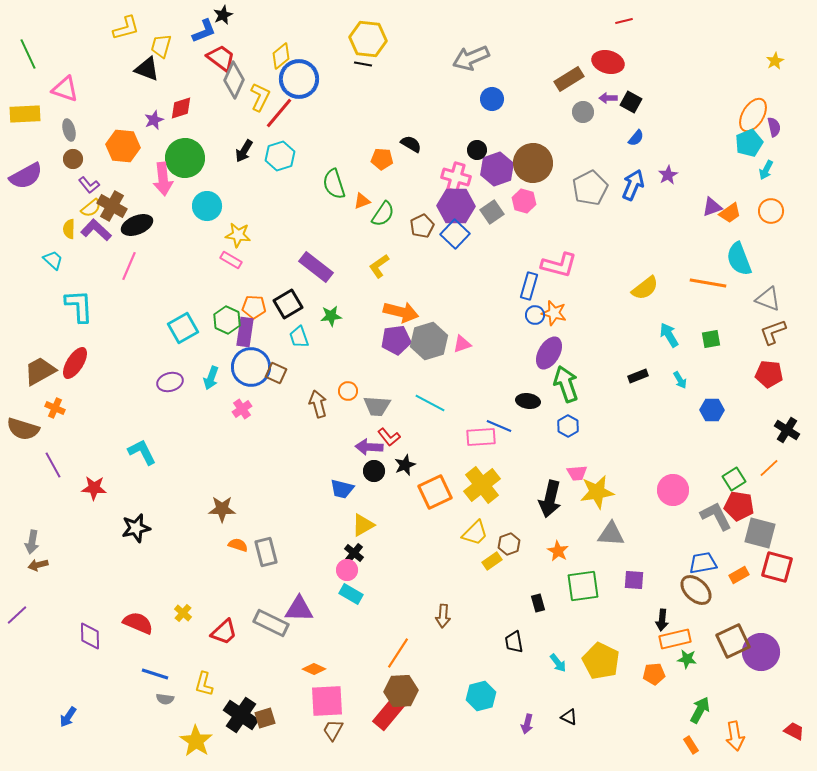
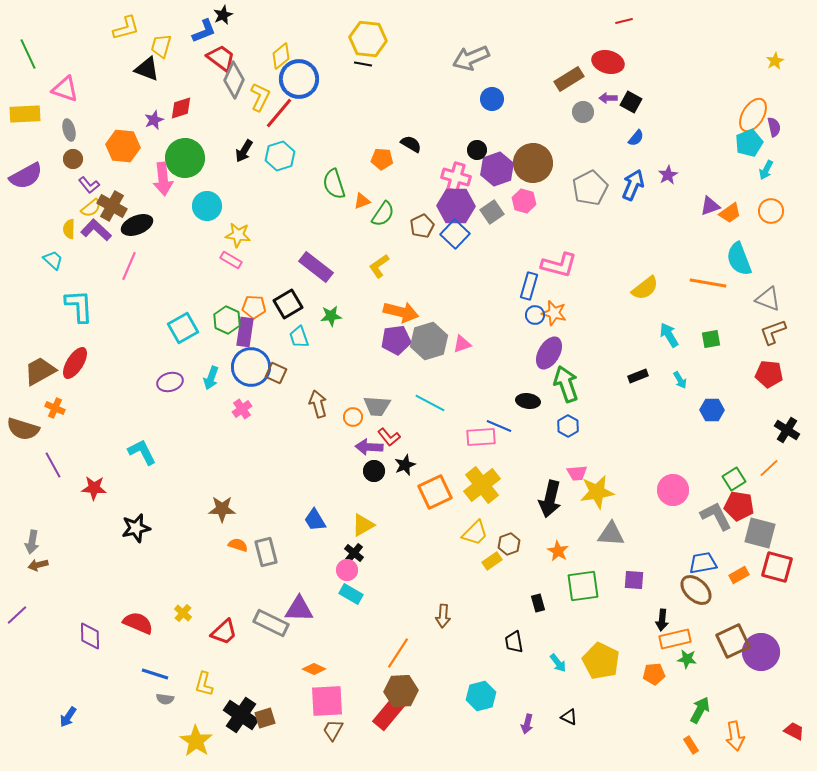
purple triangle at (712, 207): moved 2 px left, 1 px up
orange circle at (348, 391): moved 5 px right, 26 px down
blue trapezoid at (342, 489): moved 27 px left, 31 px down; rotated 45 degrees clockwise
